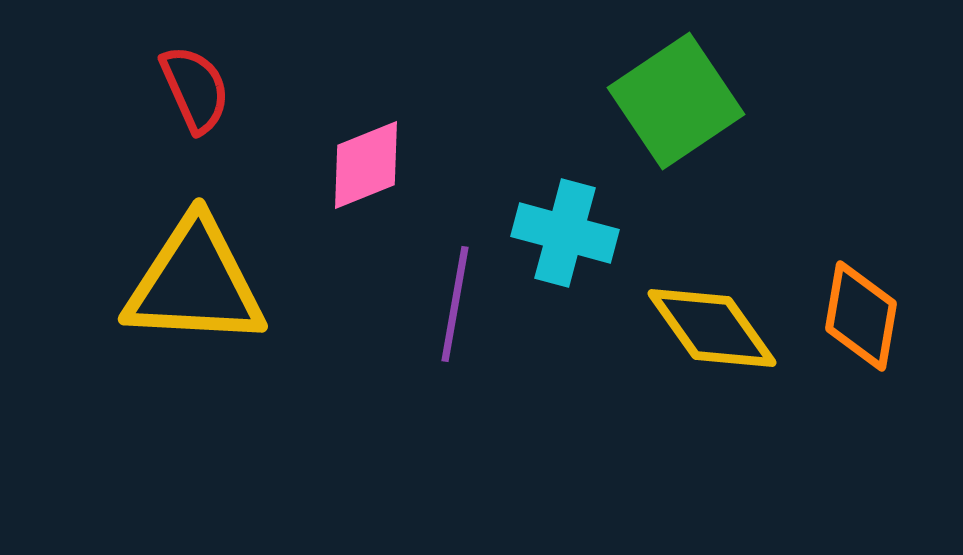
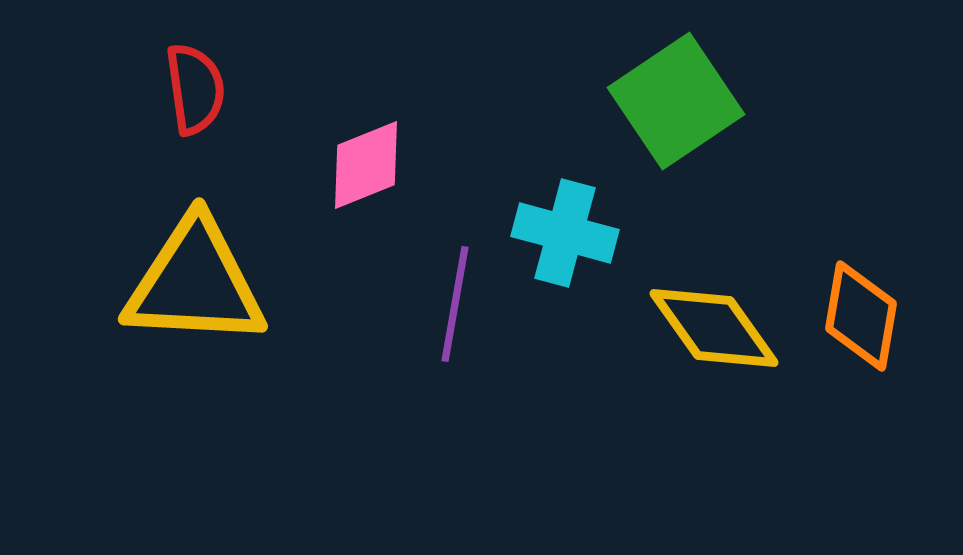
red semicircle: rotated 16 degrees clockwise
yellow diamond: moved 2 px right
